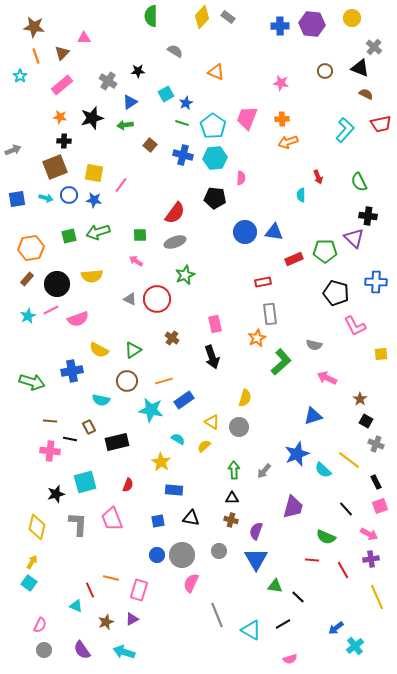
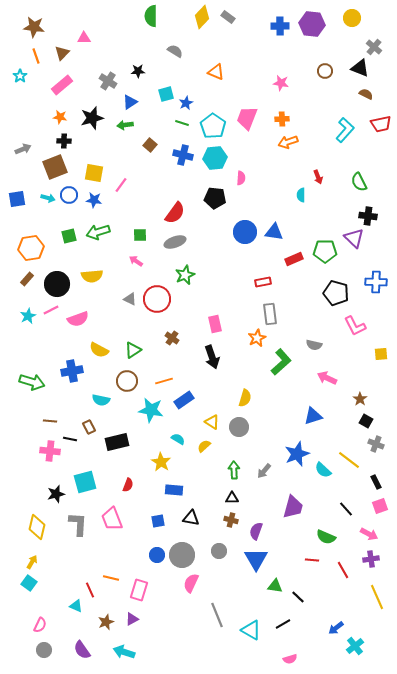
cyan square at (166, 94): rotated 14 degrees clockwise
gray arrow at (13, 150): moved 10 px right, 1 px up
cyan arrow at (46, 198): moved 2 px right
